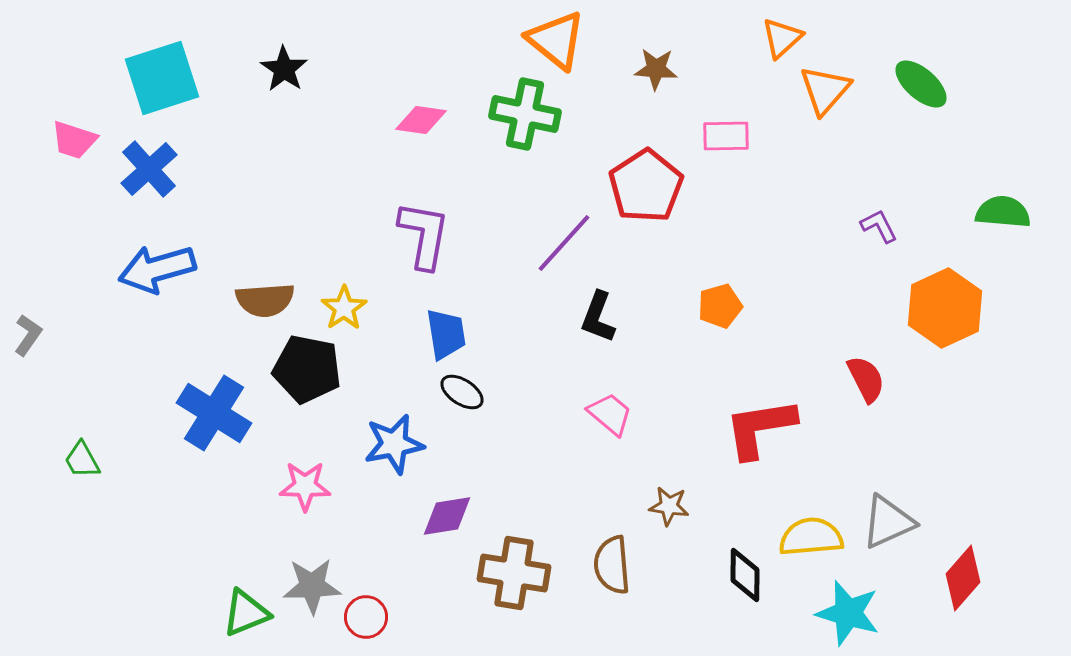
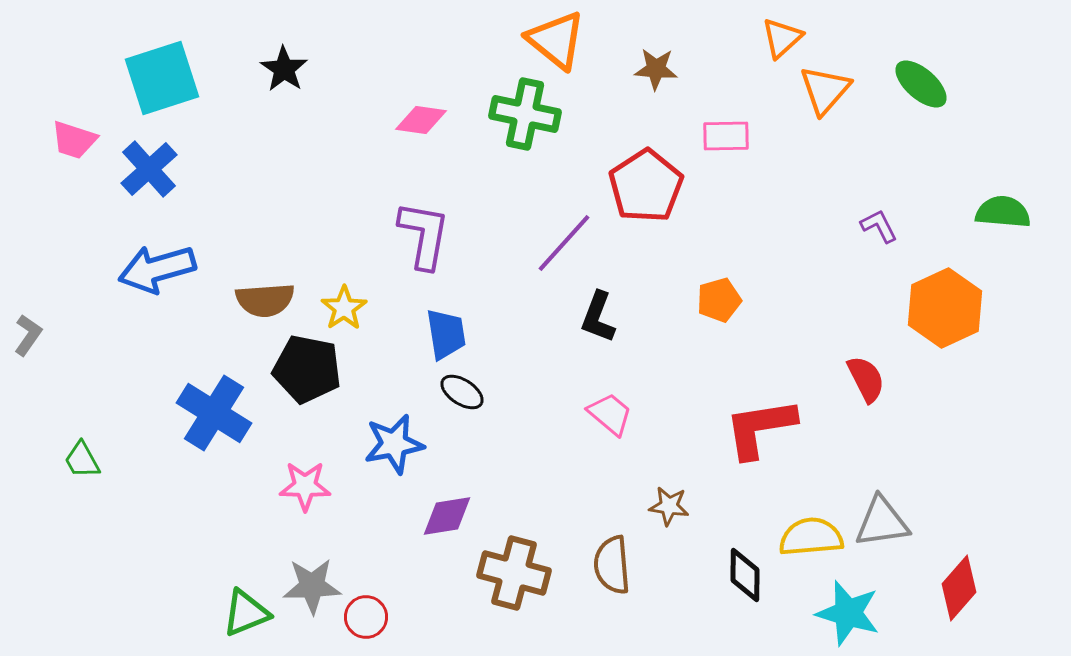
orange pentagon at (720, 306): moved 1 px left, 6 px up
gray triangle at (888, 522): moved 6 px left; rotated 16 degrees clockwise
brown cross at (514, 573): rotated 6 degrees clockwise
red diamond at (963, 578): moved 4 px left, 10 px down
